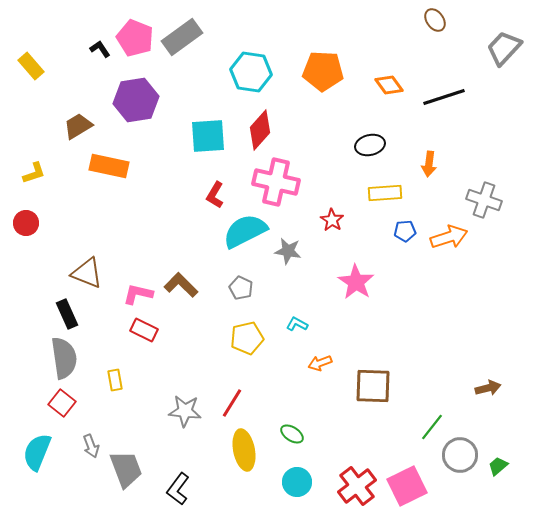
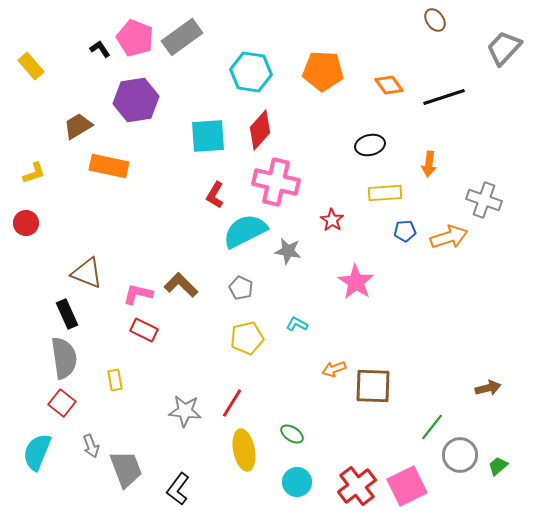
orange arrow at (320, 363): moved 14 px right, 6 px down
